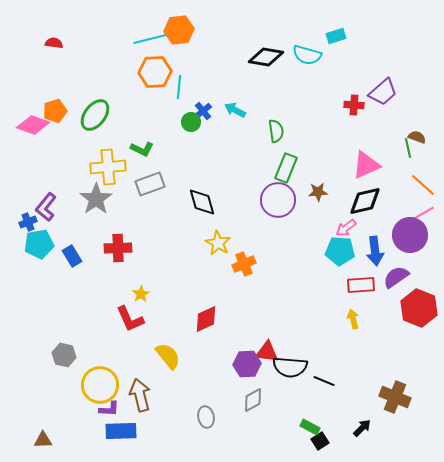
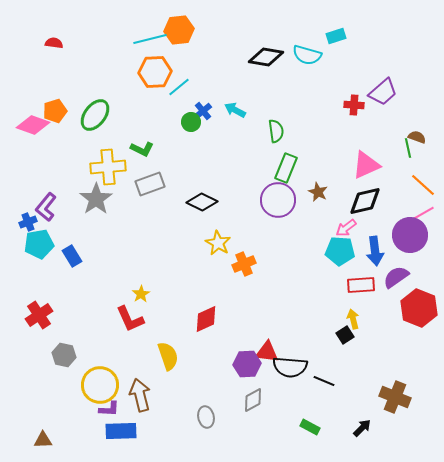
cyan line at (179, 87): rotated 45 degrees clockwise
brown star at (318, 192): rotated 30 degrees clockwise
black diamond at (202, 202): rotated 48 degrees counterclockwise
red cross at (118, 248): moved 79 px left, 67 px down; rotated 32 degrees counterclockwise
yellow semicircle at (168, 356): rotated 20 degrees clockwise
black square at (320, 441): moved 25 px right, 106 px up
